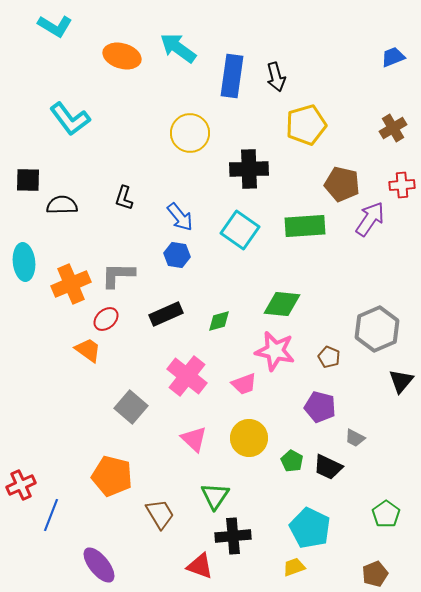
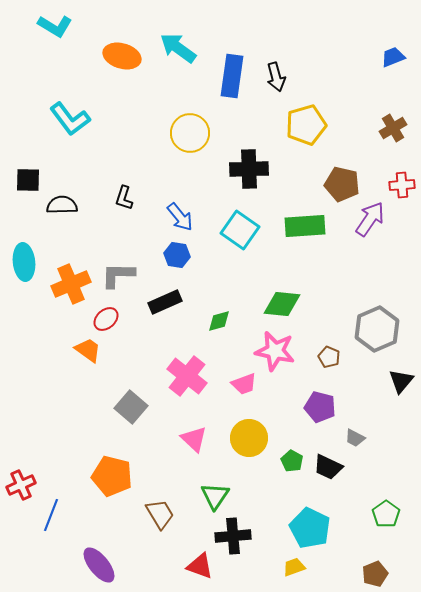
black rectangle at (166, 314): moved 1 px left, 12 px up
